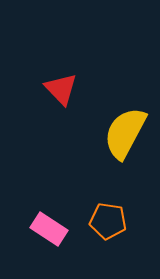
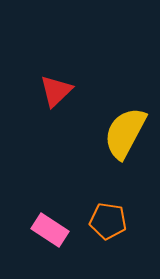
red triangle: moved 5 px left, 2 px down; rotated 30 degrees clockwise
pink rectangle: moved 1 px right, 1 px down
